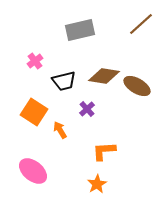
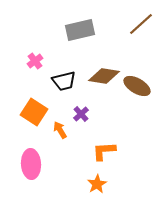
purple cross: moved 6 px left, 5 px down
pink ellipse: moved 2 px left, 7 px up; rotated 48 degrees clockwise
